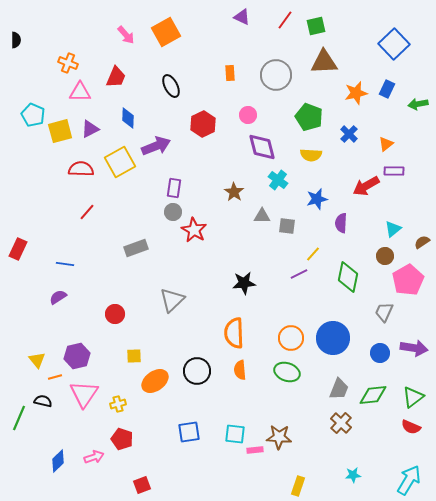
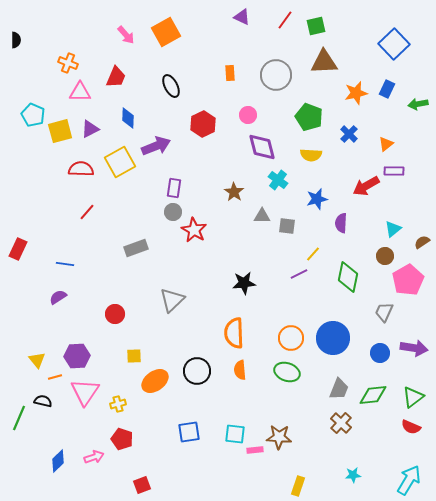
purple hexagon at (77, 356): rotated 10 degrees clockwise
pink triangle at (84, 394): moved 1 px right, 2 px up
